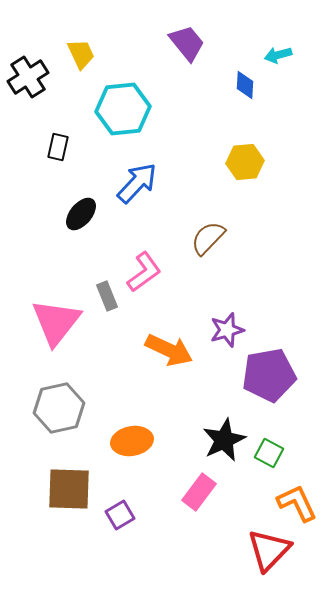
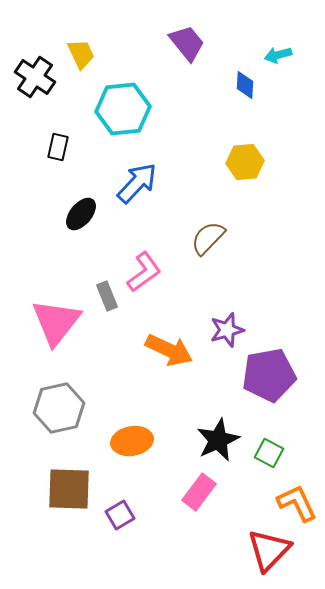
black cross: moved 7 px right; rotated 24 degrees counterclockwise
black star: moved 6 px left
